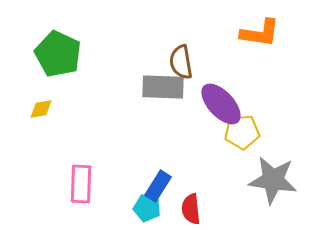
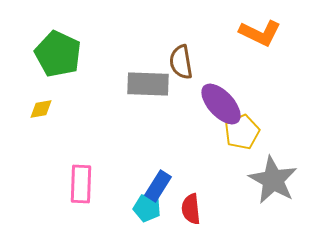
orange L-shape: rotated 18 degrees clockwise
gray rectangle: moved 15 px left, 3 px up
yellow pentagon: rotated 20 degrees counterclockwise
gray star: rotated 21 degrees clockwise
